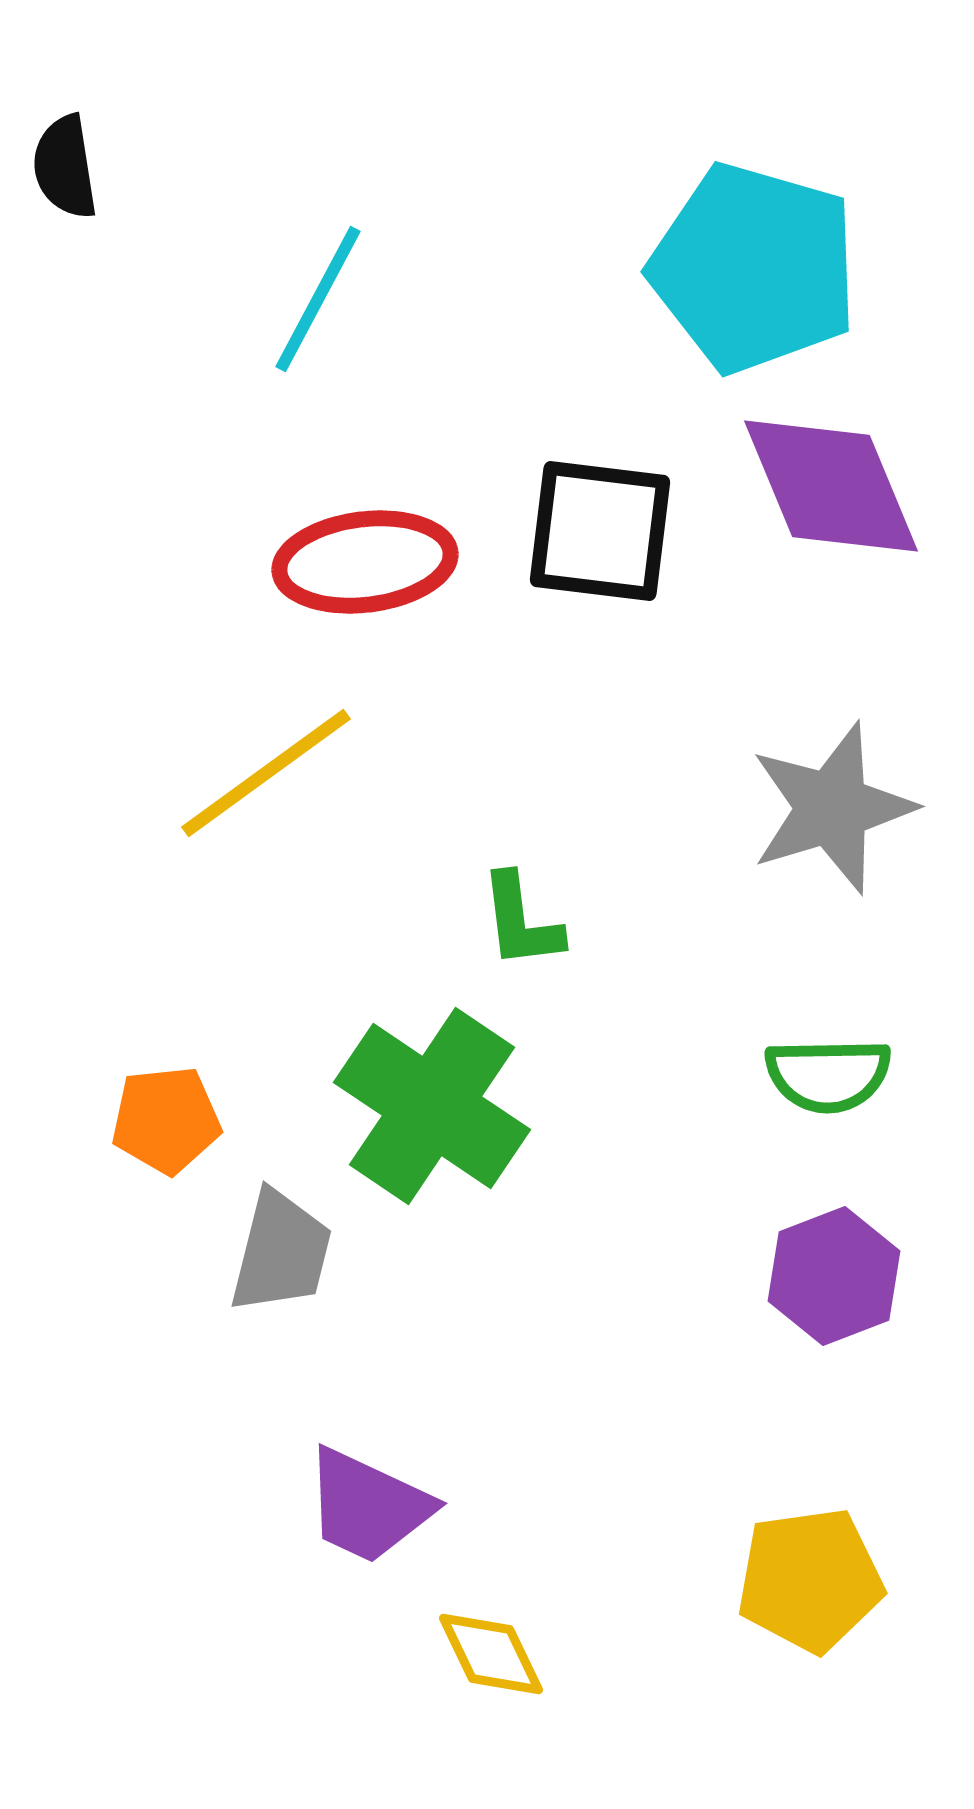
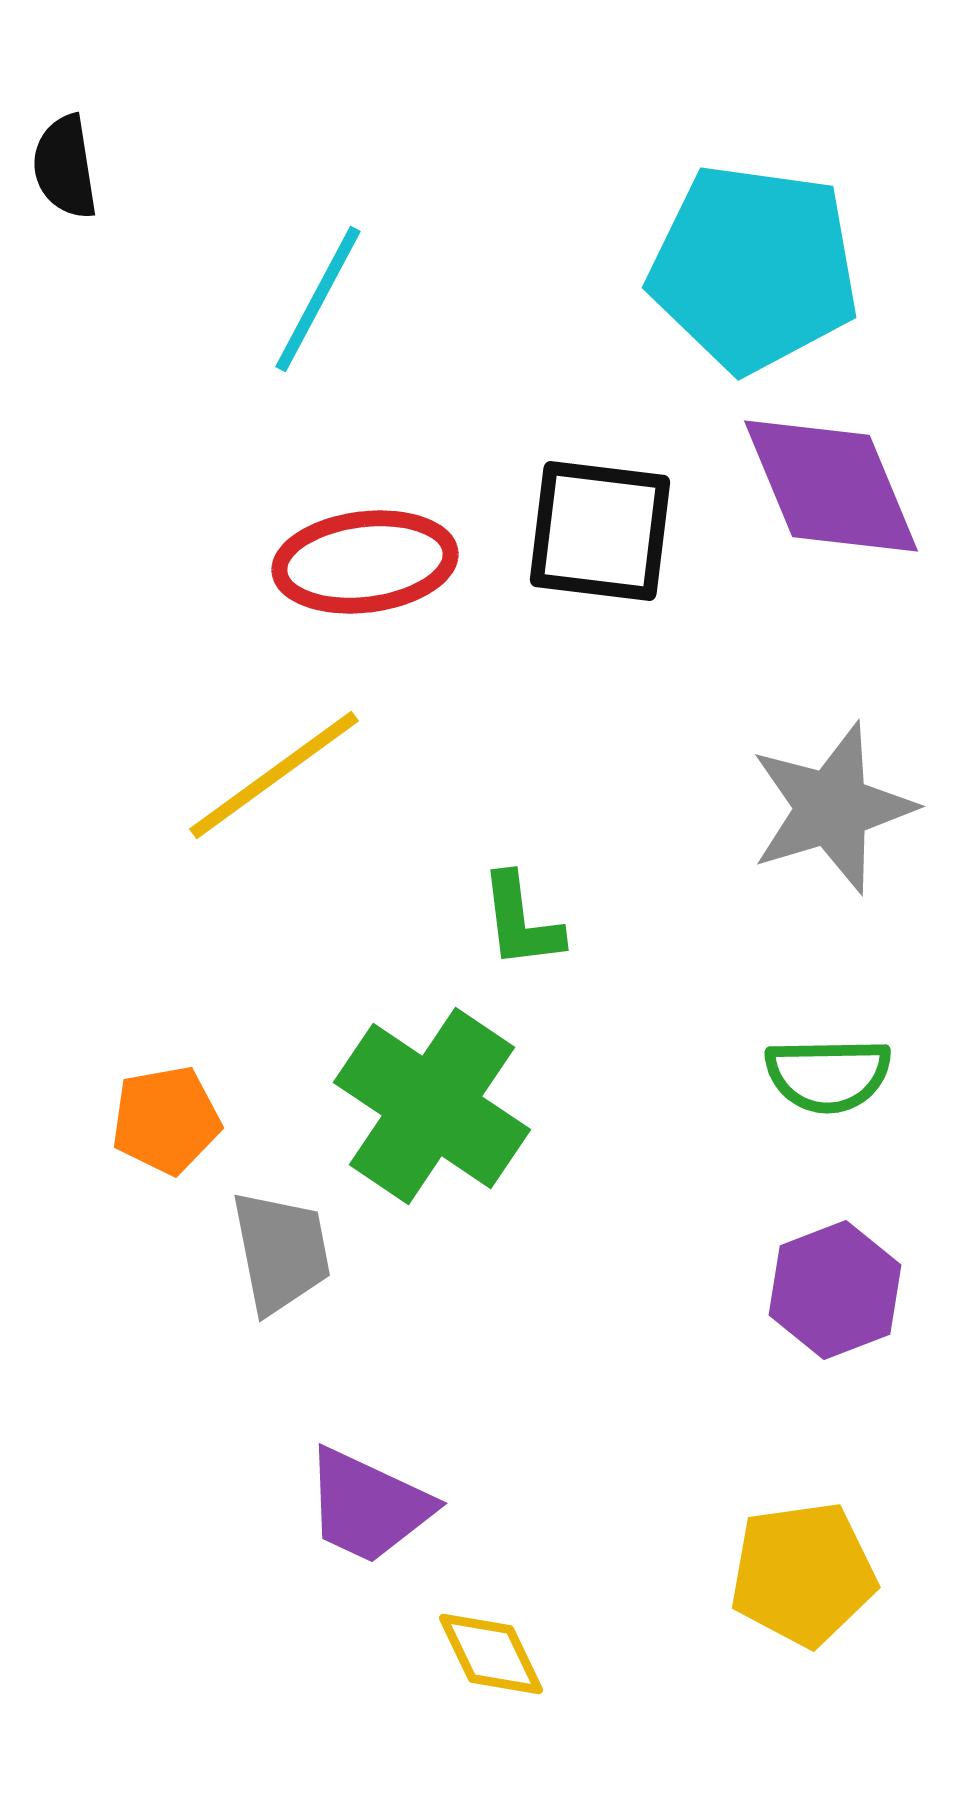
cyan pentagon: rotated 8 degrees counterclockwise
yellow line: moved 8 px right, 2 px down
orange pentagon: rotated 4 degrees counterclockwise
gray trapezoid: rotated 25 degrees counterclockwise
purple hexagon: moved 1 px right, 14 px down
yellow pentagon: moved 7 px left, 6 px up
